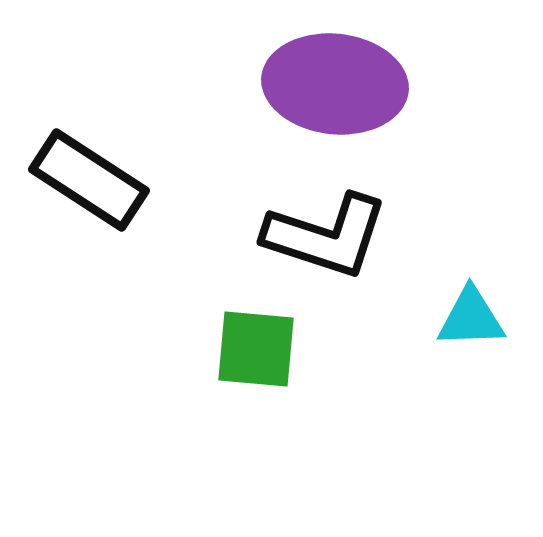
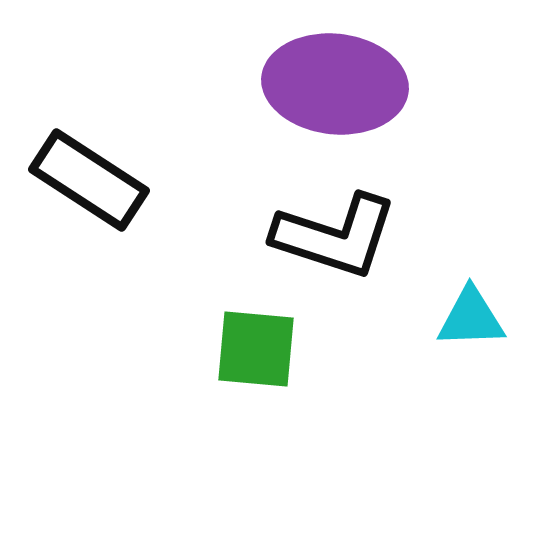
black L-shape: moved 9 px right
